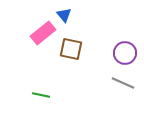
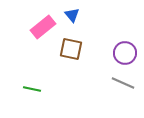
blue triangle: moved 8 px right
pink rectangle: moved 6 px up
green line: moved 9 px left, 6 px up
